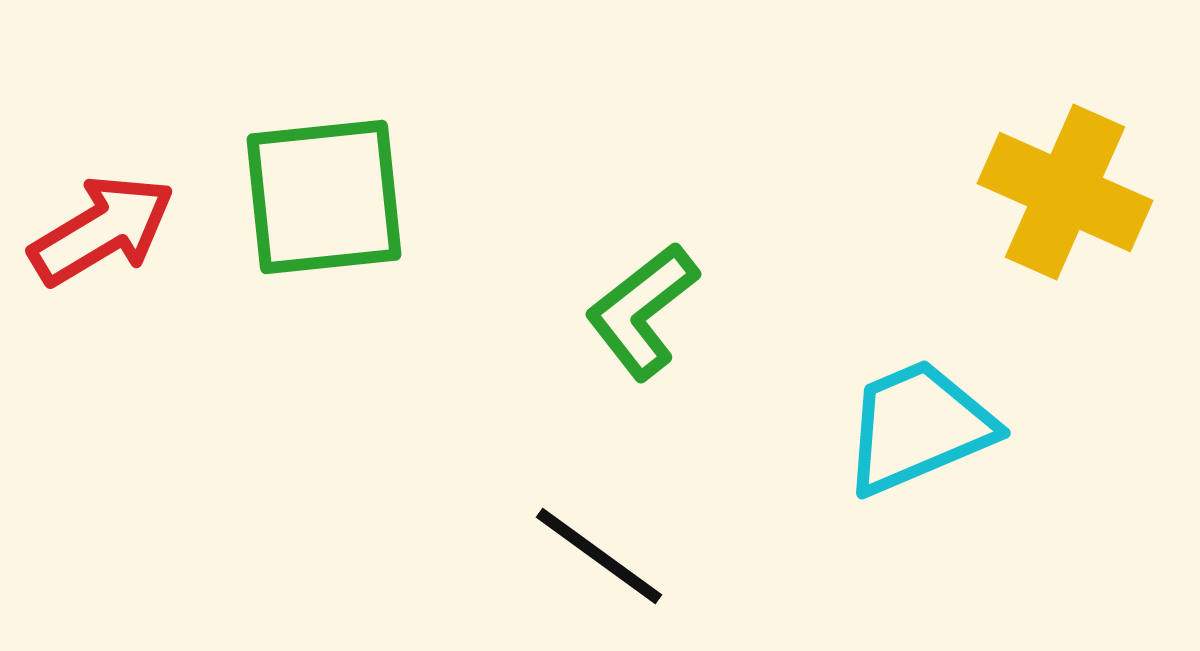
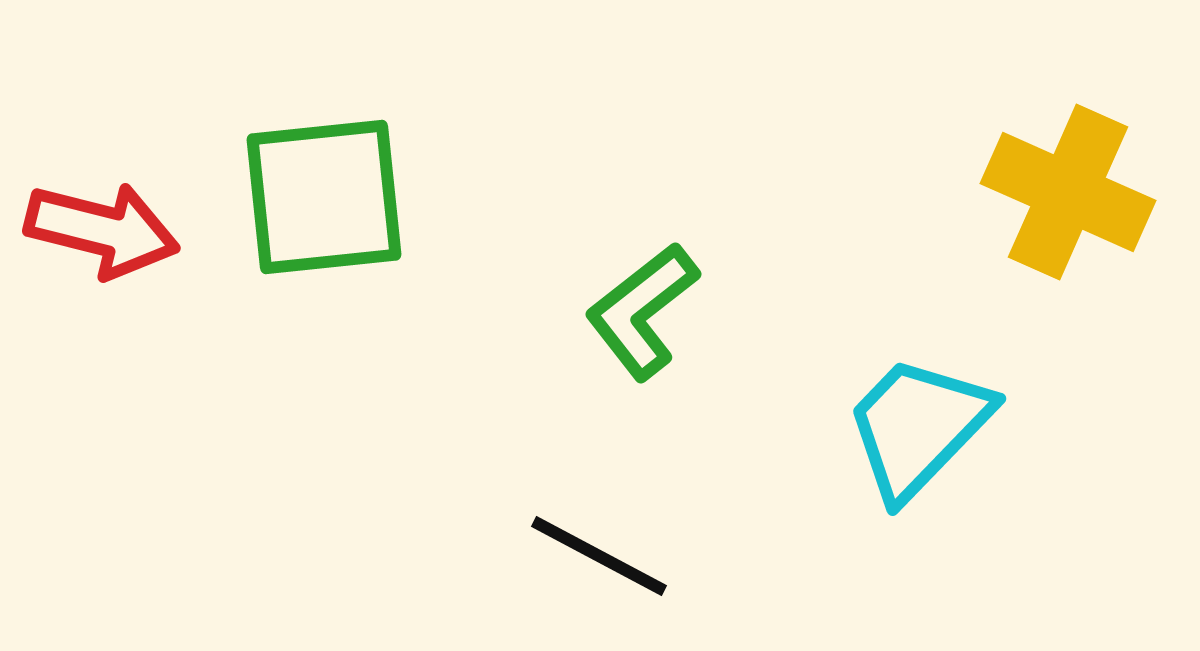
yellow cross: moved 3 px right
red arrow: rotated 45 degrees clockwise
cyan trapezoid: rotated 23 degrees counterclockwise
black line: rotated 8 degrees counterclockwise
